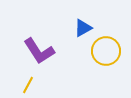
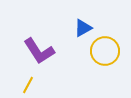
yellow circle: moved 1 px left
